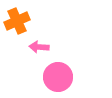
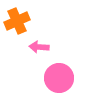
pink circle: moved 1 px right, 1 px down
